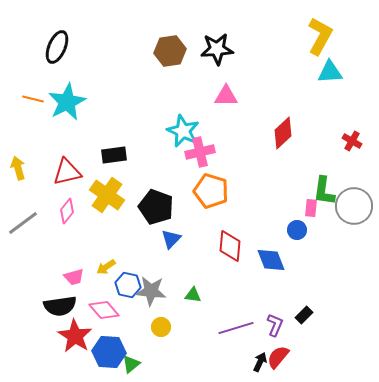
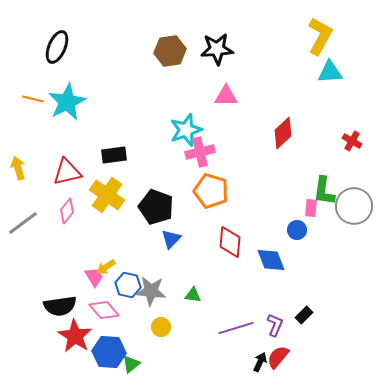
cyan star at (183, 131): moved 3 px right, 1 px up; rotated 28 degrees clockwise
red diamond at (230, 246): moved 4 px up
pink trapezoid at (74, 277): moved 20 px right; rotated 105 degrees counterclockwise
